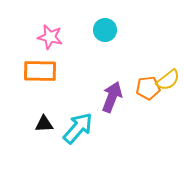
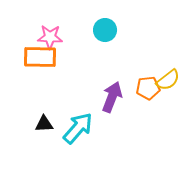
pink star: rotated 10 degrees counterclockwise
orange rectangle: moved 14 px up
